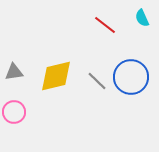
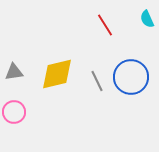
cyan semicircle: moved 5 px right, 1 px down
red line: rotated 20 degrees clockwise
yellow diamond: moved 1 px right, 2 px up
gray line: rotated 20 degrees clockwise
